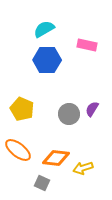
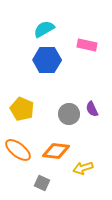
purple semicircle: rotated 56 degrees counterclockwise
orange diamond: moved 7 px up
